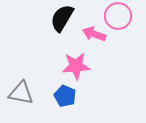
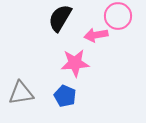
black semicircle: moved 2 px left
pink arrow: moved 2 px right, 1 px down; rotated 30 degrees counterclockwise
pink star: moved 1 px left, 3 px up
gray triangle: rotated 20 degrees counterclockwise
